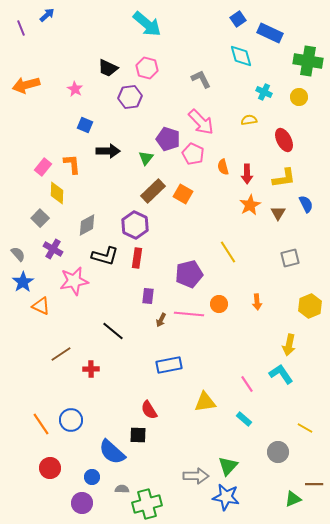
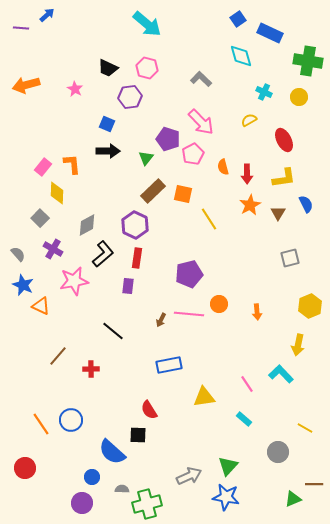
purple line at (21, 28): rotated 63 degrees counterclockwise
gray L-shape at (201, 79): rotated 20 degrees counterclockwise
yellow semicircle at (249, 120): rotated 21 degrees counterclockwise
blue square at (85, 125): moved 22 px right, 1 px up
pink pentagon at (193, 154): rotated 20 degrees clockwise
orange square at (183, 194): rotated 18 degrees counterclockwise
yellow line at (228, 252): moved 19 px left, 33 px up
black L-shape at (105, 256): moved 2 px left, 2 px up; rotated 56 degrees counterclockwise
blue star at (23, 282): moved 3 px down; rotated 15 degrees counterclockwise
purple rectangle at (148, 296): moved 20 px left, 10 px up
orange arrow at (257, 302): moved 10 px down
yellow arrow at (289, 345): moved 9 px right
brown line at (61, 354): moved 3 px left, 2 px down; rotated 15 degrees counterclockwise
cyan L-shape at (281, 374): rotated 10 degrees counterclockwise
yellow triangle at (205, 402): moved 1 px left, 5 px up
red circle at (50, 468): moved 25 px left
gray arrow at (196, 476): moved 7 px left; rotated 25 degrees counterclockwise
